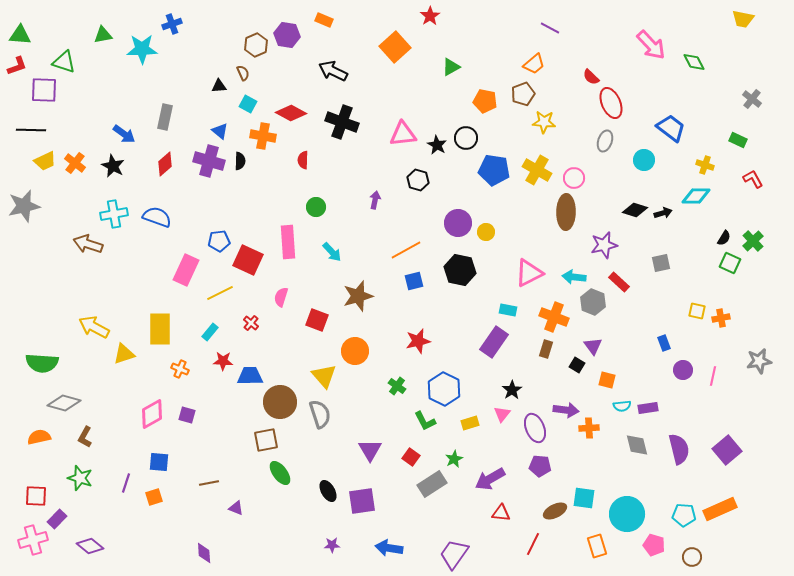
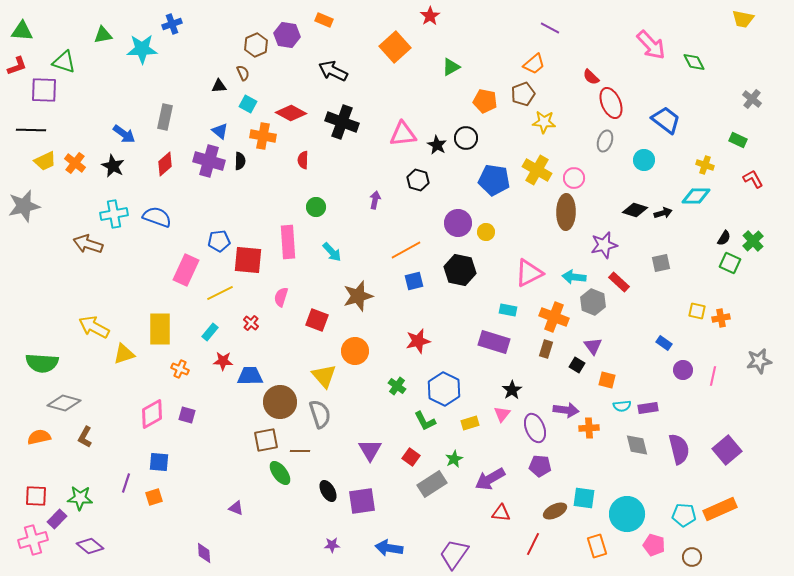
green triangle at (20, 35): moved 2 px right, 4 px up
blue trapezoid at (671, 128): moved 5 px left, 8 px up
blue pentagon at (494, 170): moved 10 px down
red square at (248, 260): rotated 20 degrees counterclockwise
purple rectangle at (494, 342): rotated 72 degrees clockwise
blue rectangle at (664, 343): rotated 35 degrees counterclockwise
green star at (80, 478): moved 20 px down; rotated 15 degrees counterclockwise
brown line at (209, 483): moved 91 px right, 32 px up; rotated 12 degrees clockwise
